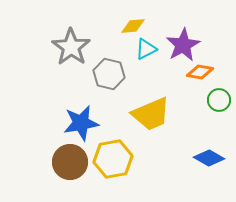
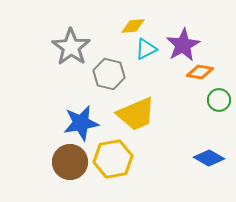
yellow trapezoid: moved 15 px left
